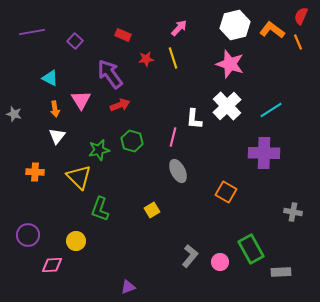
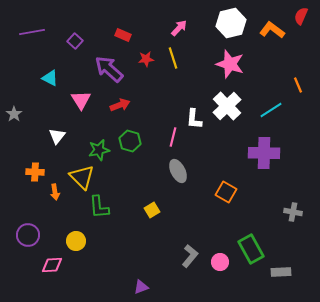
white hexagon: moved 4 px left, 2 px up
orange line: moved 43 px down
purple arrow: moved 1 px left, 5 px up; rotated 12 degrees counterclockwise
orange arrow: moved 83 px down
gray star: rotated 21 degrees clockwise
green hexagon: moved 2 px left
yellow triangle: moved 3 px right
green L-shape: moved 1 px left, 2 px up; rotated 25 degrees counterclockwise
purple triangle: moved 13 px right
